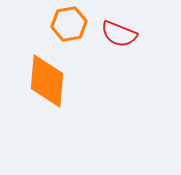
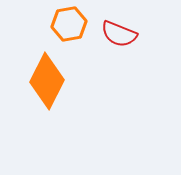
orange diamond: rotated 22 degrees clockwise
